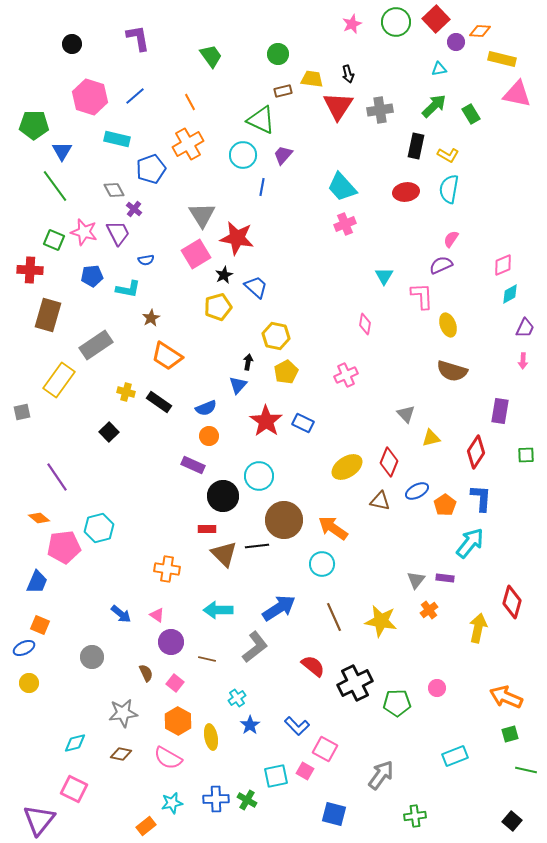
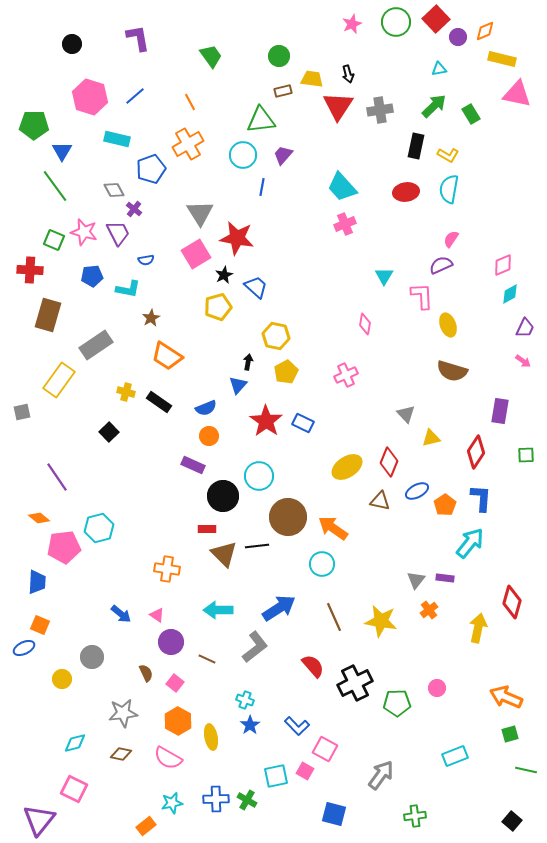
orange diamond at (480, 31): moved 5 px right; rotated 25 degrees counterclockwise
purple circle at (456, 42): moved 2 px right, 5 px up
green circle at (278, 54): moved 1 px right, 2 px down
green triangle at (261, 120): rotated 32 degrees counterclockwise
gray triangle at (202, 215): moved 2 px left, 2 px up
pink arrow at (523, 361): rotated 56 degrees counterclockwise
brown circle at (284, 520): moved 4 px right, 3 px up
blue trapezoid at (37, 582): rotated 20 degrees counterclockwise
brown line at (207, 659): rotated 12 degrees clockwise
red semicircle at (313, 666): rotated 10 degrees clockwise
yellow circle at (29, 683): moved 33 px right, 4 px up
cyan cross at (237, 698): moved 8 px right, 2 px down; rotated 36 degrees counterclockwise
